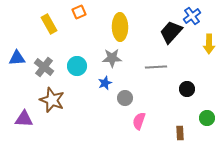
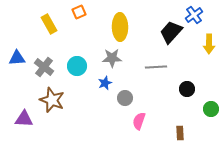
blue cross: moved 2 px right, 1 px up
green circle: moved 4 px right, 9 px up
